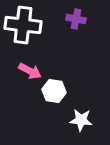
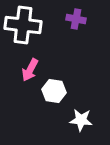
pink arrow: moved 1 px up; rotated 90 degrees clockwise
